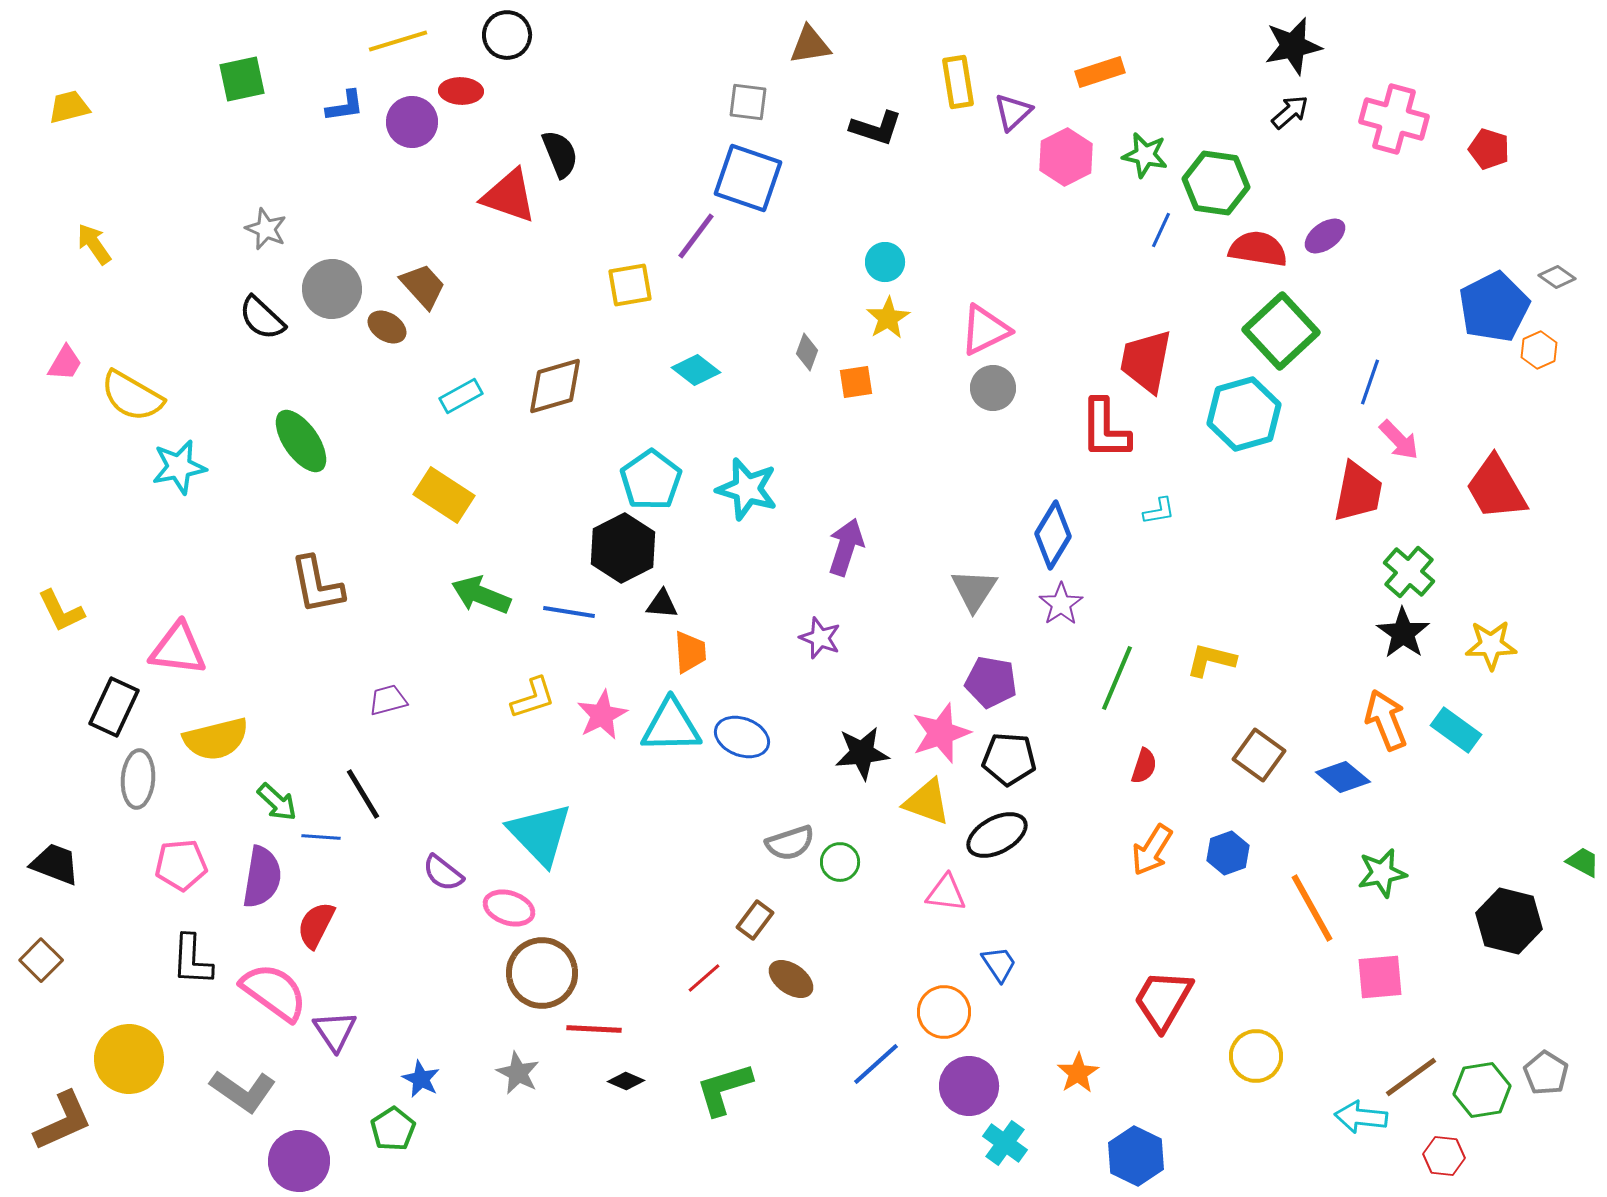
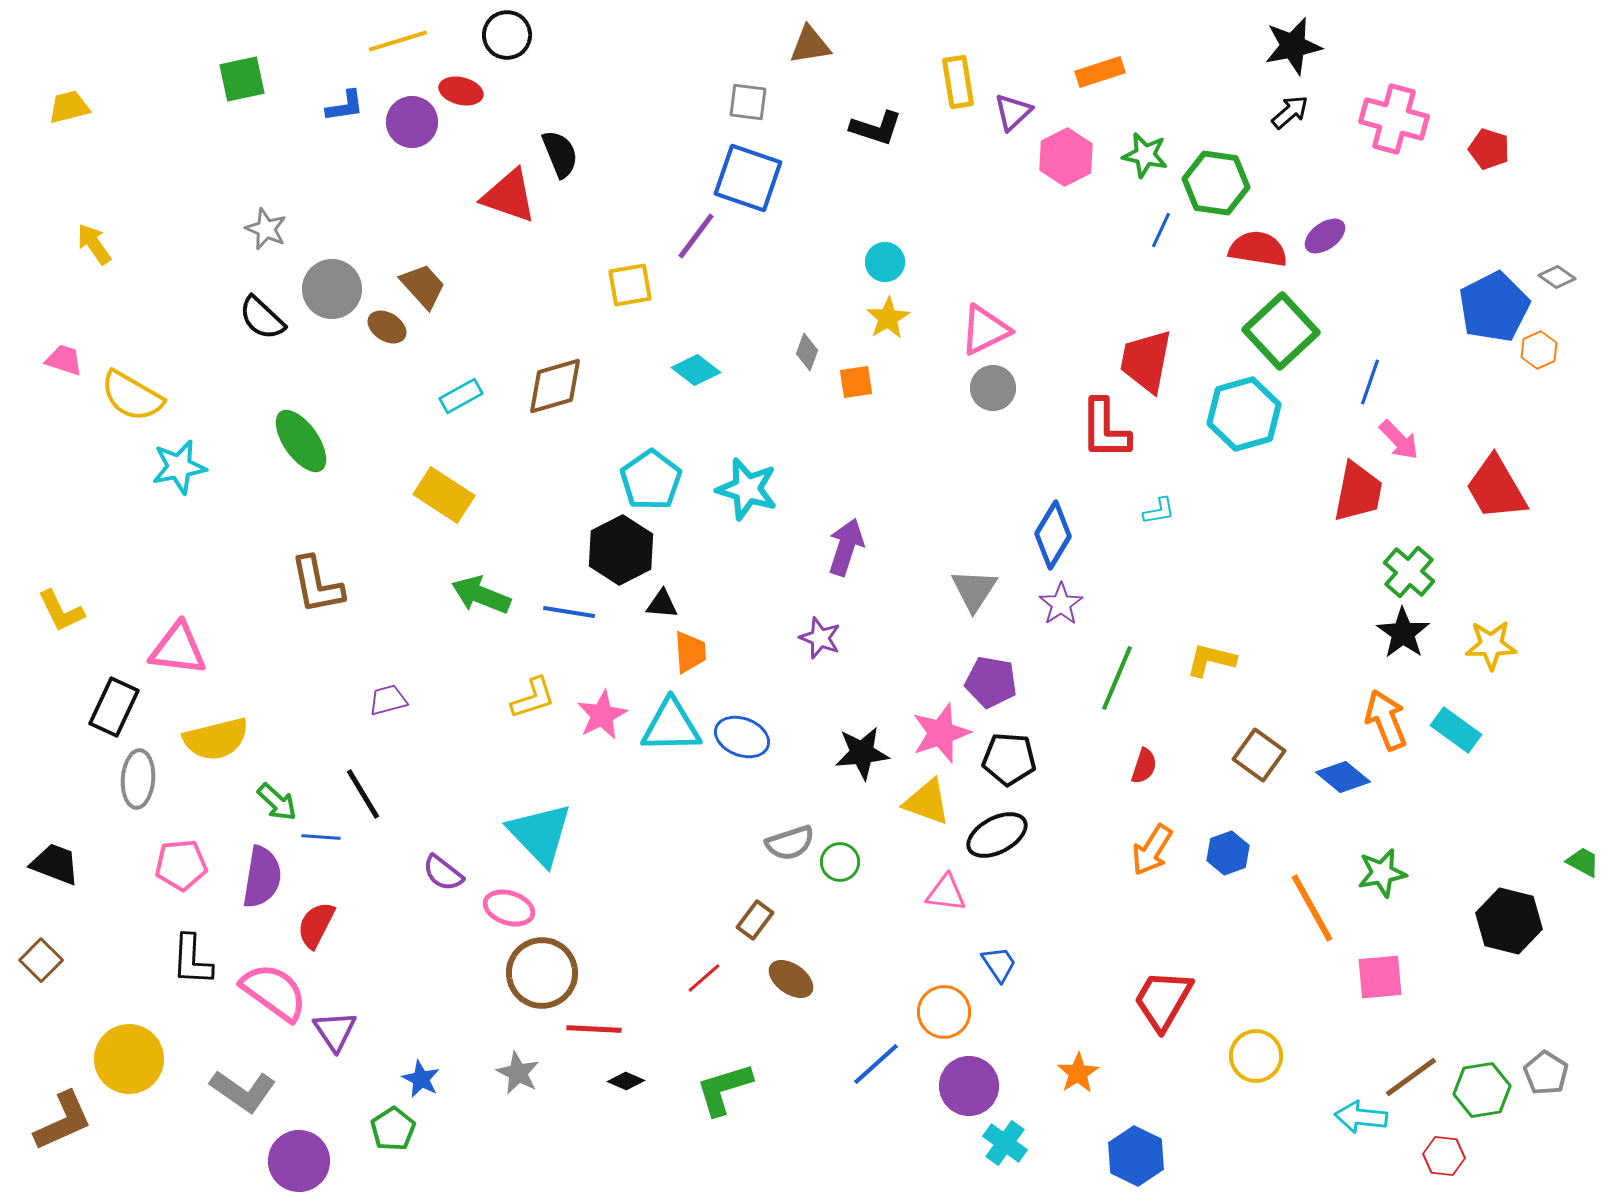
red ellipse at (461, 91): rotated 12 degrees clockwise
pink trapezoid at (65, 363): moved 1 px left, 3 px up; rotated 102 degrees counterclockwise
black hexagon at (623, 548): moved 2 px left, 2 px down
